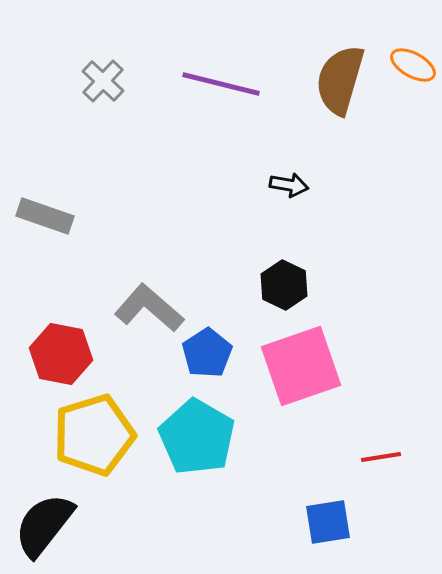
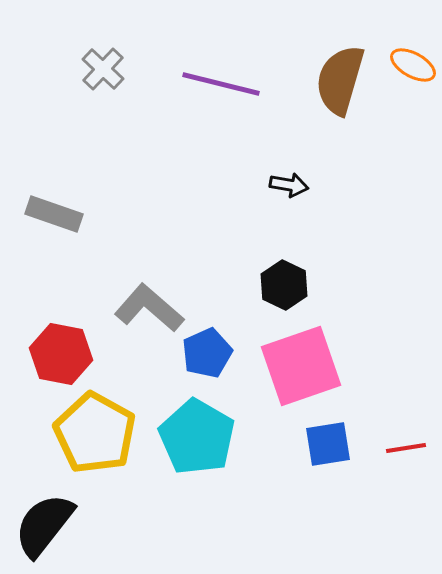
gray cross: moved 12 px up
gray rectangle: moved 9 px right, 2 px up
blue pentagon: rotated 9 degrees clockwise
yellow pentagon: moved 1 px right, 2 px up; rotated 26 degrees counterclockwise
red line: moved 25 px right, 9 px up
blue square: moved 78 px up
